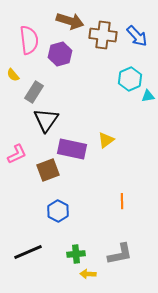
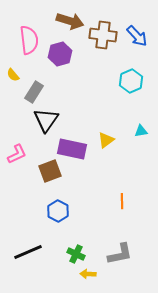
cyan hexagon: moved 1 px right, 2 px down
cyan triangle: moved 7 px left, 35 px down
brown square: moved 2 px right, 1 px down
green cross: rotated 30 degrees clockwise
